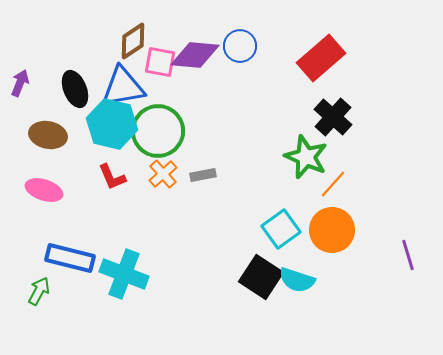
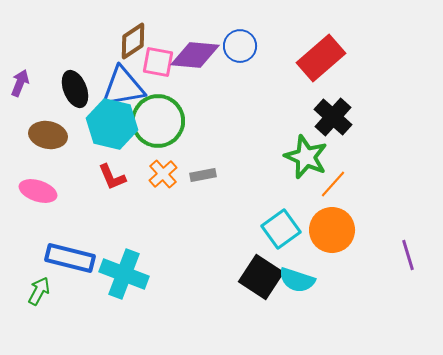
pink square: moved 2 px left
green circle: moved 10 px up
pink ellipse: moved 6 px left, 1 px down
